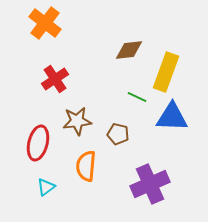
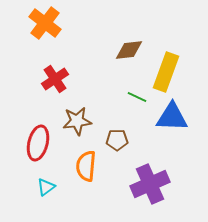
brown pentagon: moved 1 px left, 6 px down; rotated 15 degrees counterclockwise
